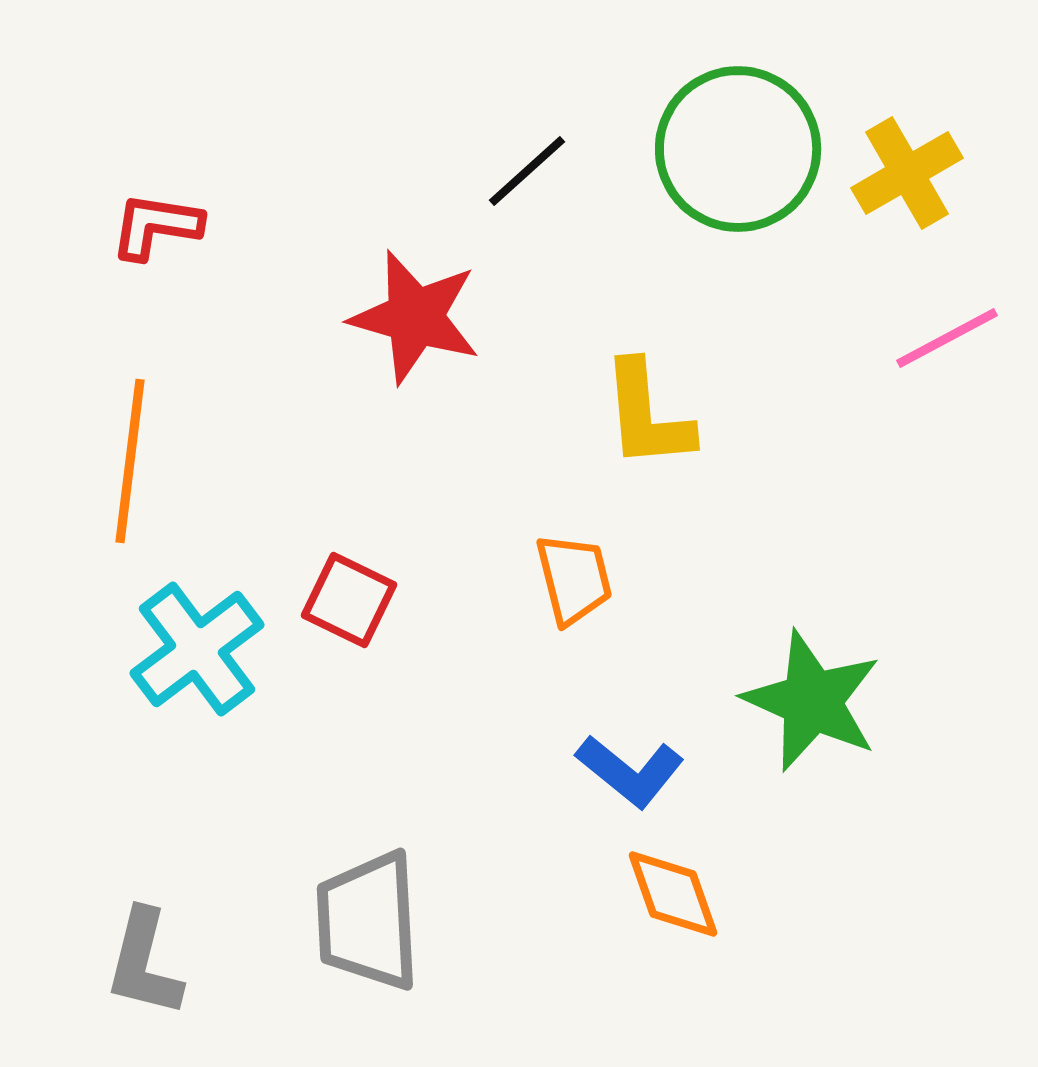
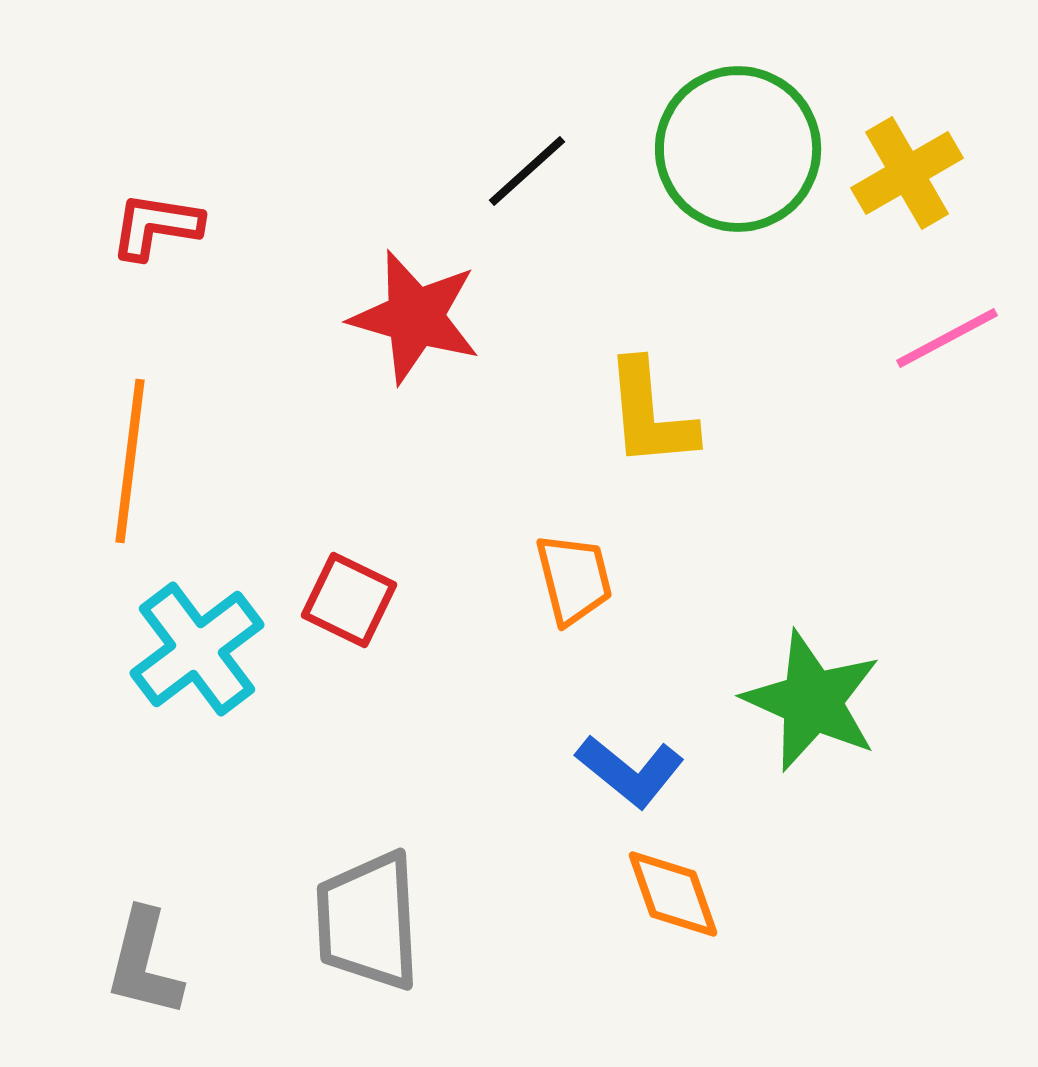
yellow L-shape: moved 3 px right, 1 px up
